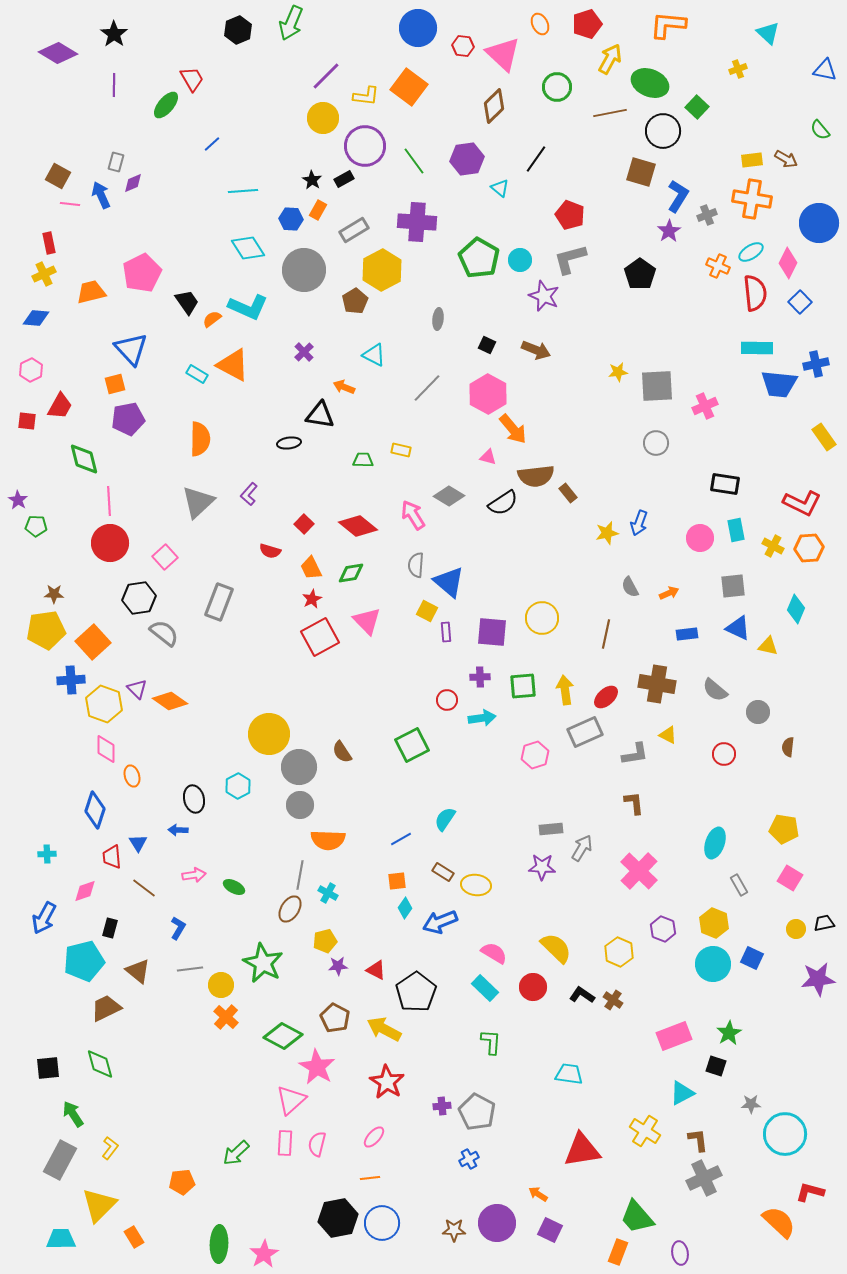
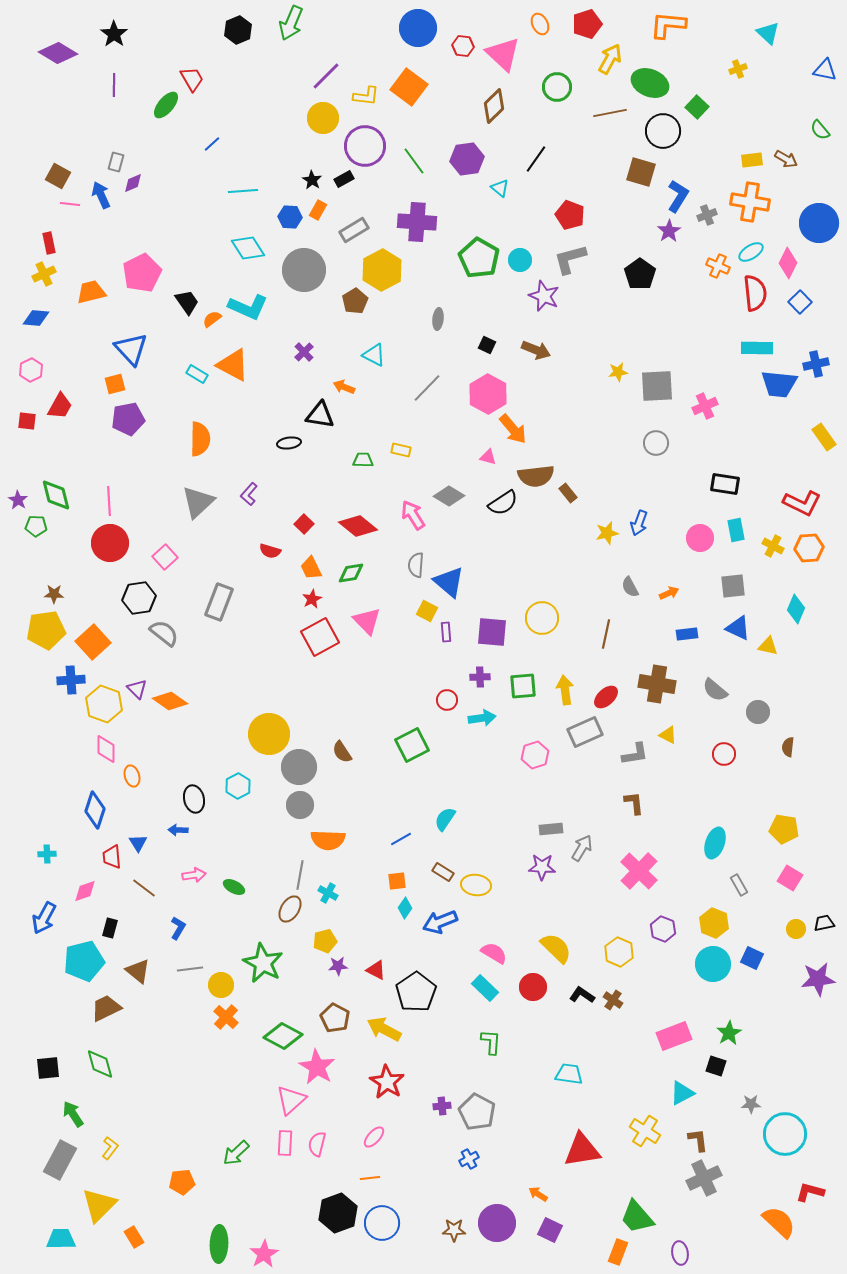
orange cross at (752, 199): moved 2 px left, 3 px down
blue hexagon at (291, 219): moved 1 px left, 2 px up
green diamond at (84, 459): moved 28 px left, 36 px down
black hexagon at (338, 1218): moved 5 px up; rotated 9 degrees counterclockwise
